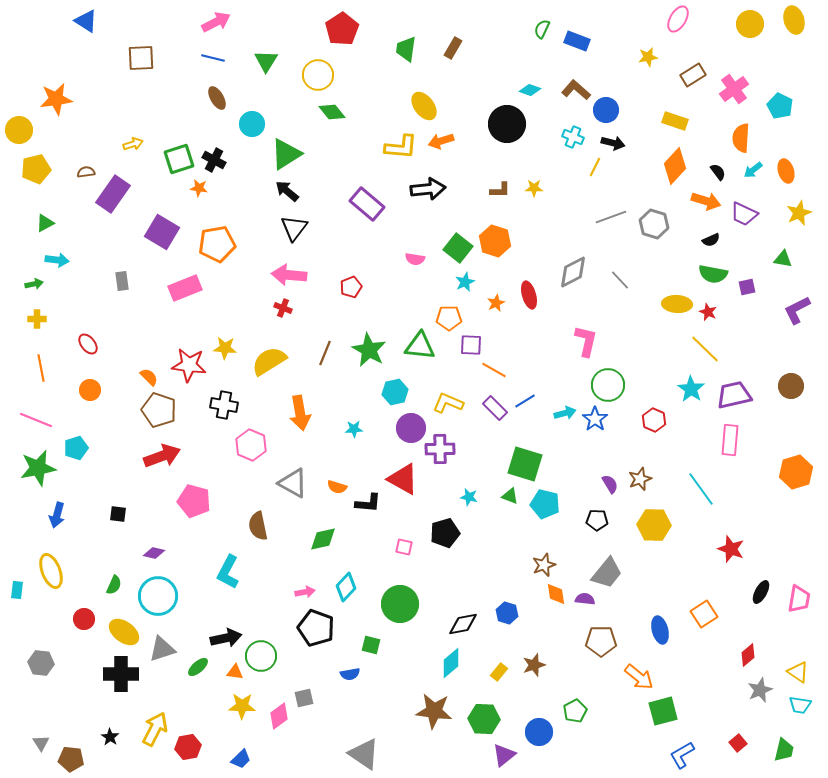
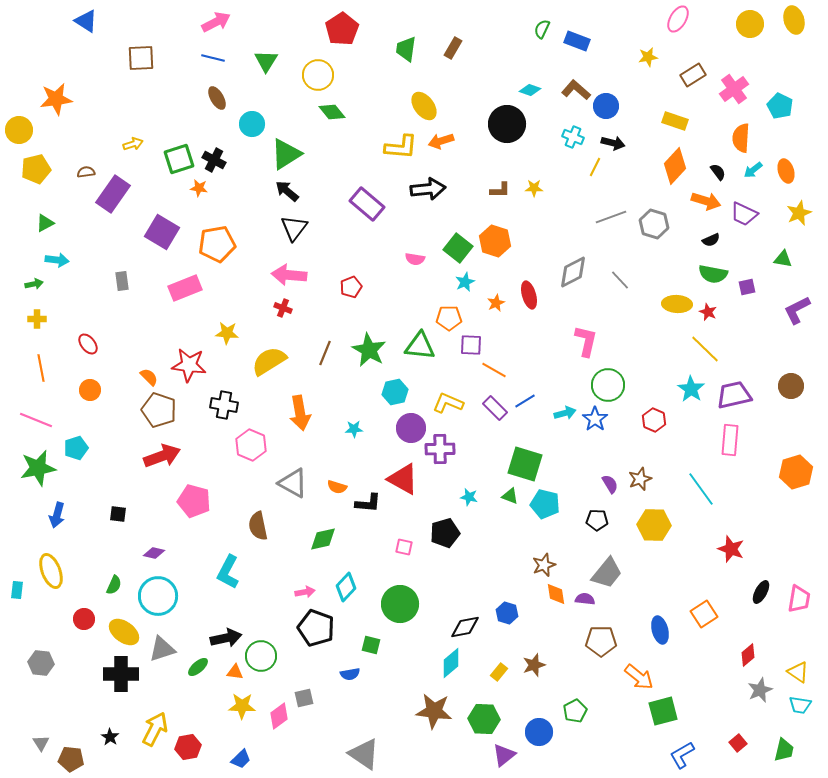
blue circle at (606, 110): moved 4 px up
yellow star at (225, 348): moved 2 px right, 15 px up
black diamond at (463, 624): moved 2 px right, 3 px down
